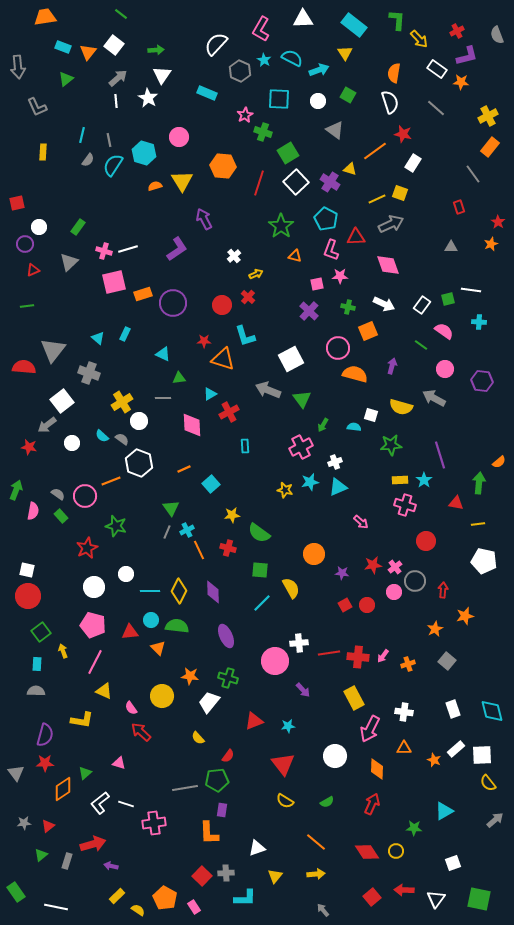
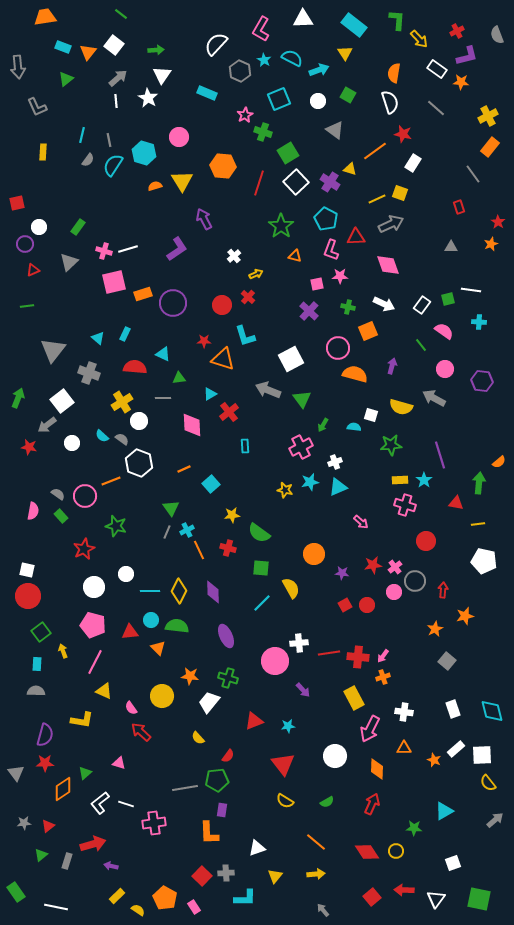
cyan square at (279, 99): rotated 25 degrees counterclockwise
green line at (421, 345): rotated 16 degrees clockwise
red semicircle at (24, 367): moved 111 px right
red cross at (229, 412): rotated 12 degrees counterclockwise
green arrow at (16, 490): moved 2 px right, 92 px up
red star at (87, 548): moved 3 px left, 1 px down
green square at (260, 570): moved 1 px right, 2 px up
orange cross at (408, 664): moved 25 px left, 13 px down
